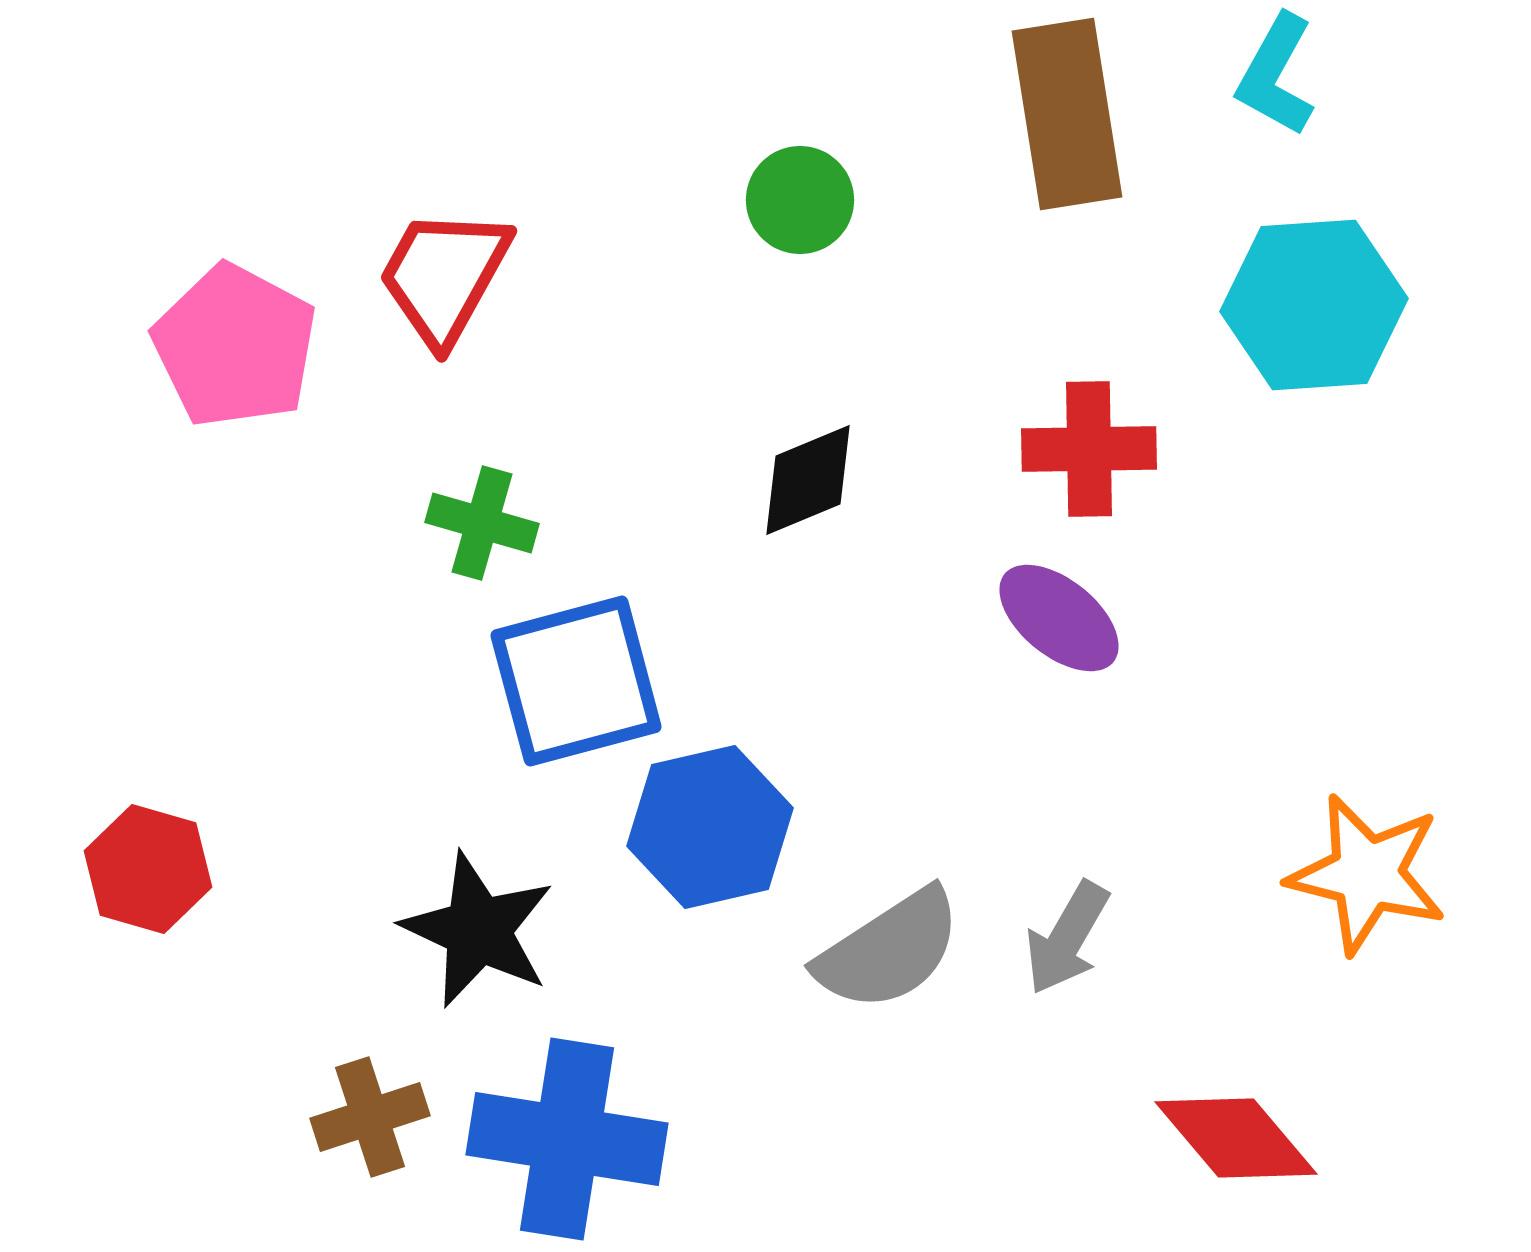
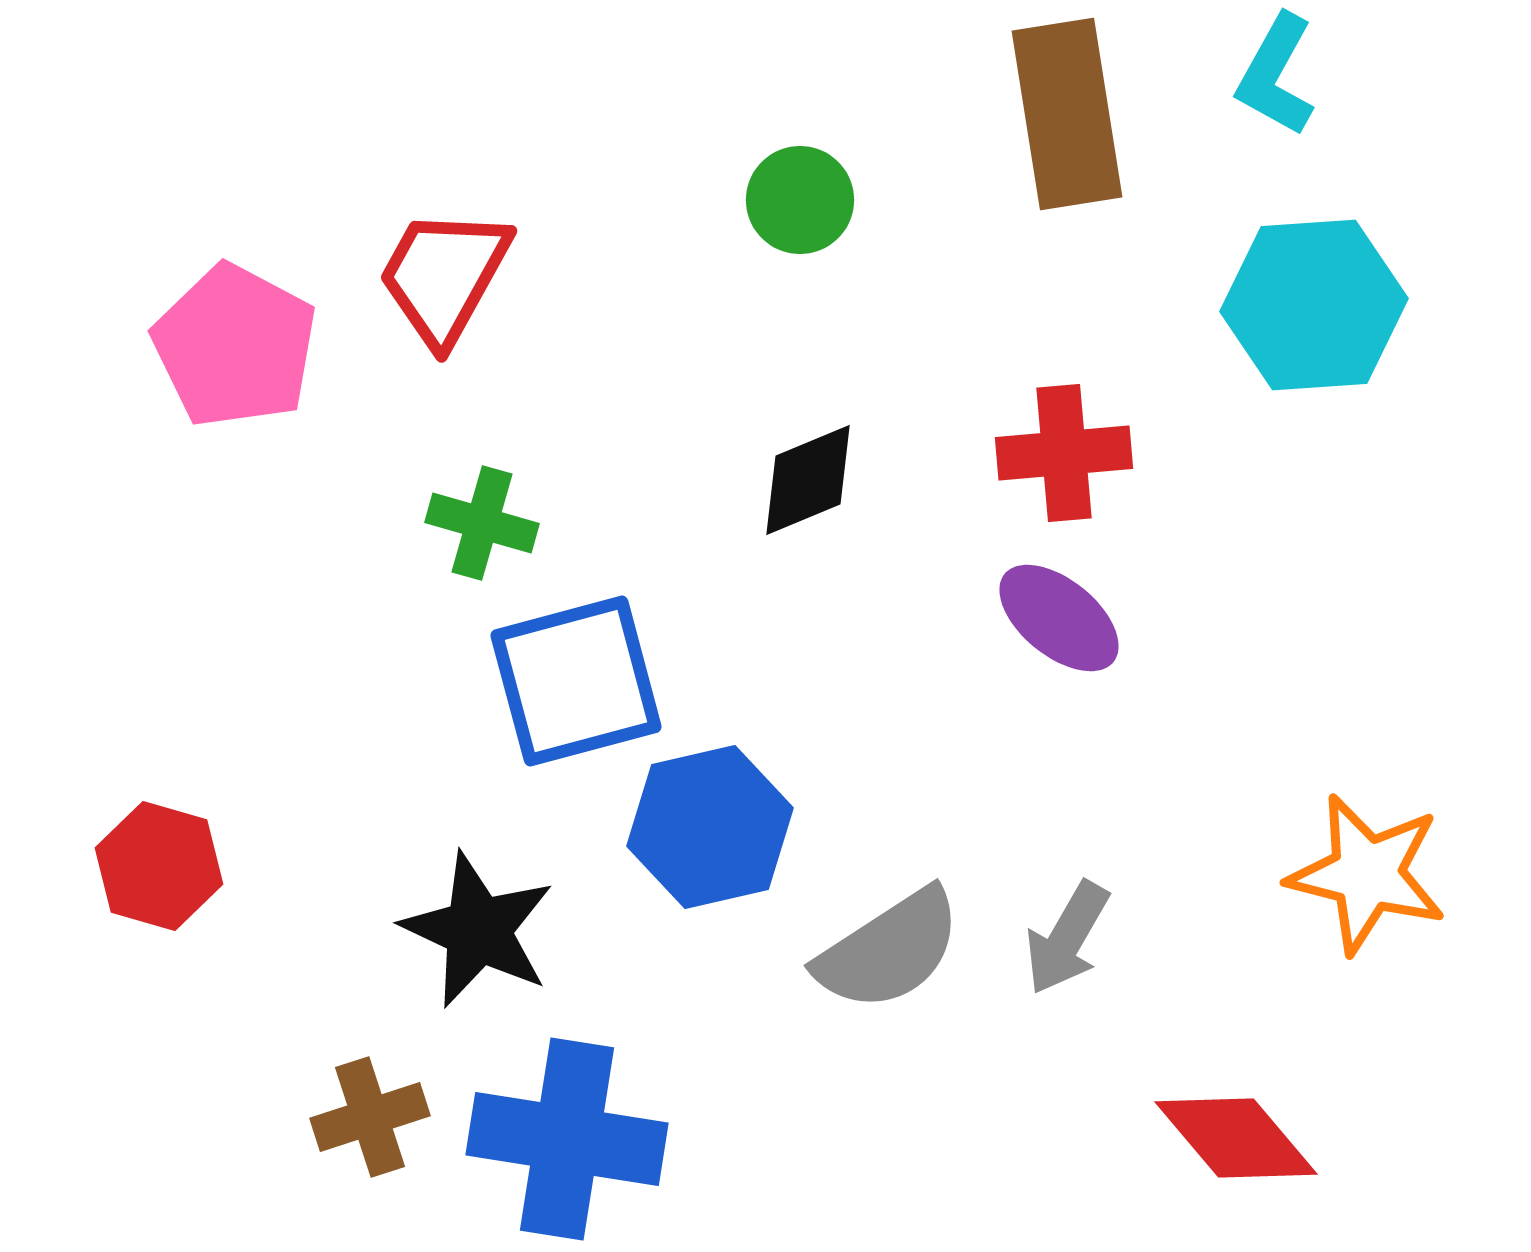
red cross: moved 25 px left, 4 px down; rotated 4 degrees counterclockwise
red hexagon: moved 11 px right, 3 px up
